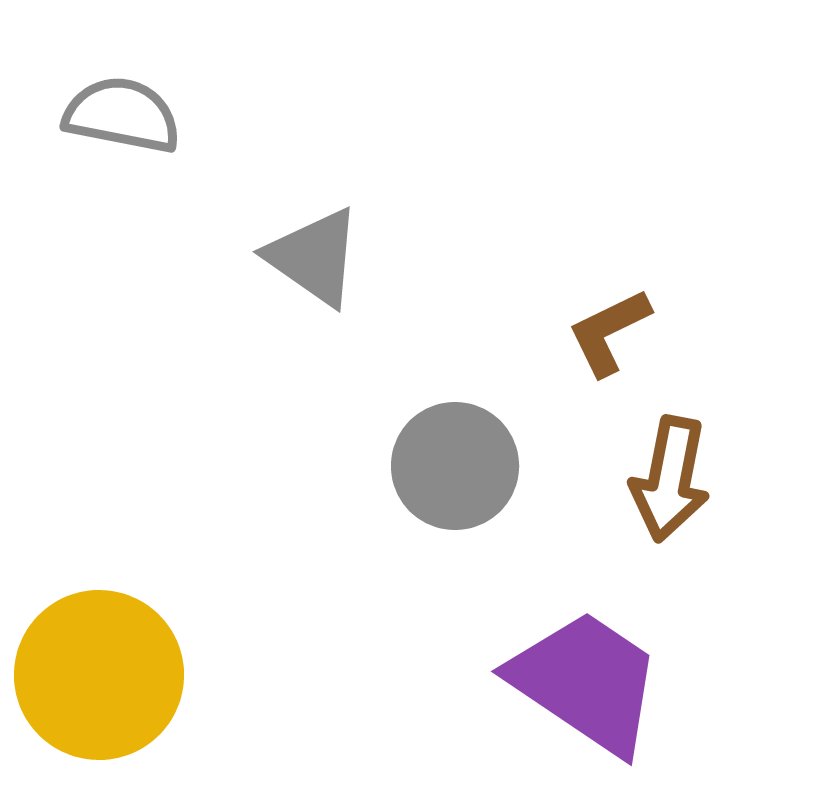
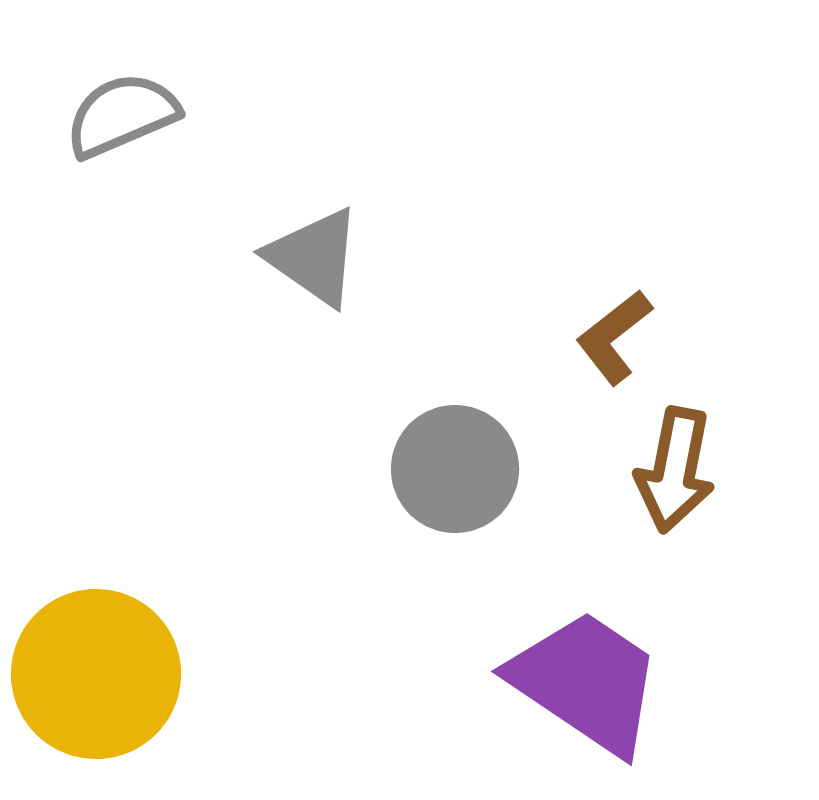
gray semicircle: rotated 34 degrees counterclockwise
brown L-shape: moved 5 px right, 5 px down; rotated 12 degrees counterclockwise
gray circle: moved 3 px down
brown arrow: moved 5 px right, 9 px up
yellow circle: moved 3 px left, 1 px up
